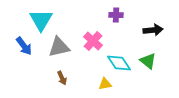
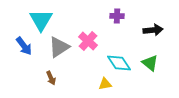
purple cross: moved 1 px right, 1 px down
pink cross: moved 5 px left
gray triangle: rotated 20 degrees counterclockwise
green triangle: moved 2 px right, 2 px down
brown arrow: moved 11 px left
